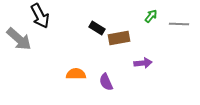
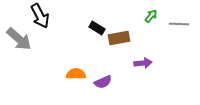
purple semicircle: moved 3 px left; rotated 90 degrees counterclockwise
